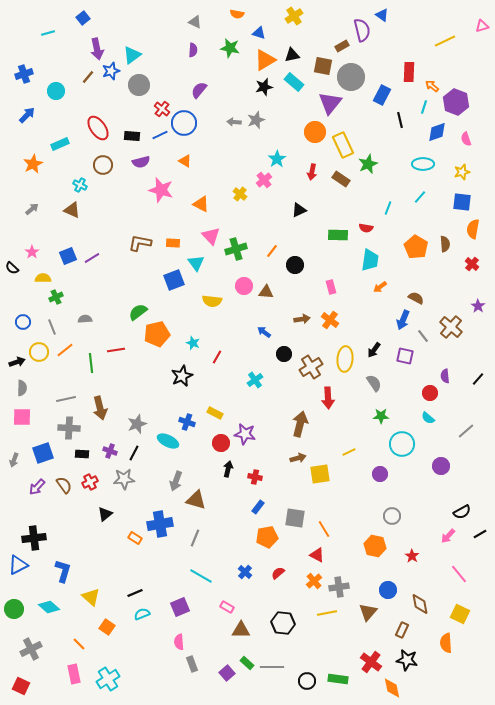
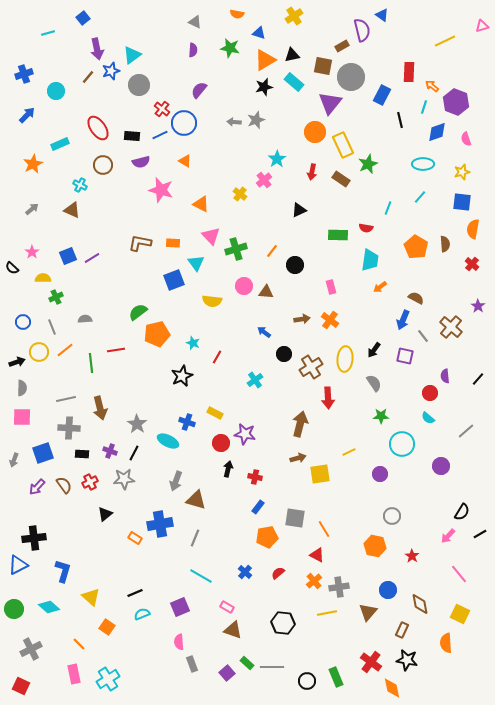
gray star at (137, 424): rotated 18 degrees counterclockwise
black semicircle at (462, 512): rotated 30 degrees counterclockwise
brown triangle at (241, 630): moved 8 px left; rotated 18 degrees clockwise
green rectangle at (338, 679): moved 2 px left, 2 px up; rotated 60 degrees clockwise
